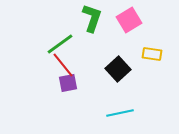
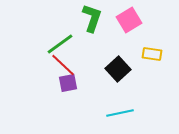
red line: rotated 8 degrees counterclockwise
